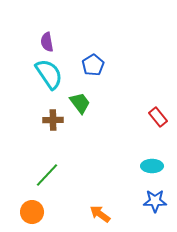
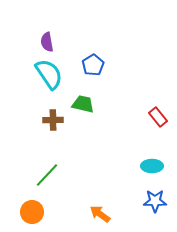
green trapezoid: moved 3 px right, 1 px down; rotated 40 degrees counterclockwise
